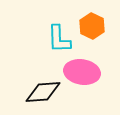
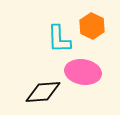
pink ellipse: moved 1 px right
